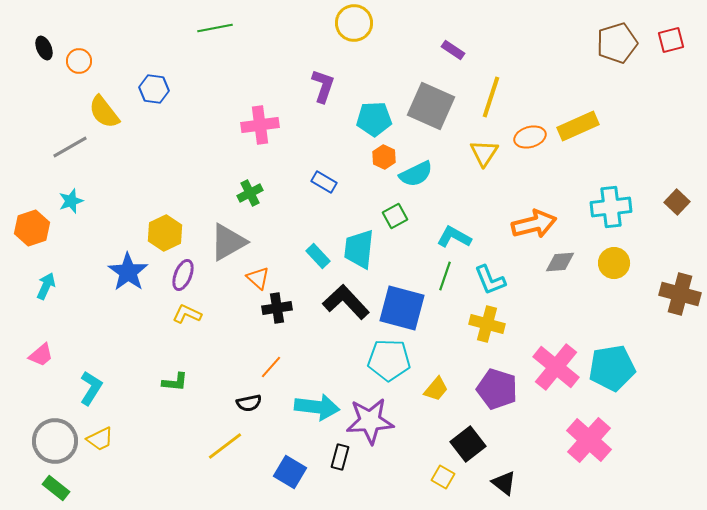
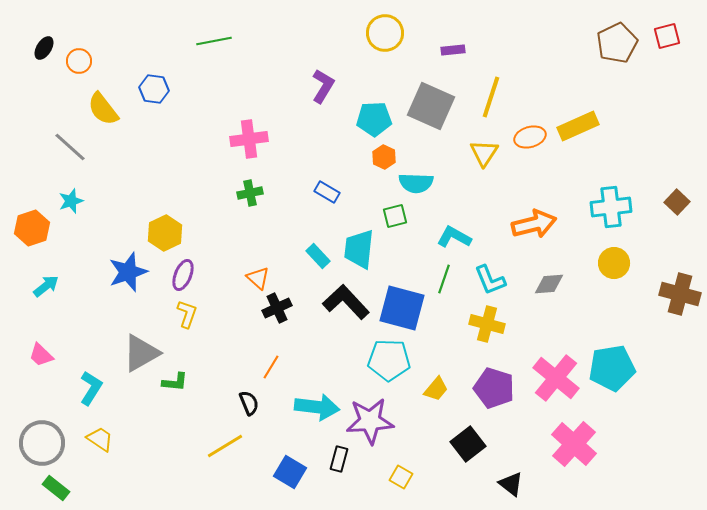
yellow circle at (354, 23): moved 31 px right, 10 px down
green line at (215, 28): moved 1 px left, 13 px down
red square at (671, 40): moved 4 px left, 4 px up
brown pentagon at (617, 43): rotated 9 degrees counterclockwise
black ellipse at (44, 48): rotated 55 degrees clockwise
purple rectangle at (453, 50): rotated 40 degrees counterclockwise
purple L-shape at (323, 86): rotated 12 degrees clockwise
yellow semicircle at (104, 112): moved 1 px left, 3 px up
pink cross at (260, 125): moved 11 px left, 14 px down
gray line at (70, 147): rotated 72 degrees clockwise
cyan semicircle at (416, 174): moved 9 px down; rotated 28 degrees clockwise
blue rectangle at (324, 182): moved 3 px right, 10 px down
green cross at (250, 193): rotated 15 degrees clockwise
green square at (395, 216): rotated 15 degrees clockwise
gray triangle at (228, 242): moved 87 px left, 111 px down
gray diamond at (560, 262): moved 11 px left, 22 px down
blue star at (128, 272): rotated 18 degrees clockwise
green line at (445, 276): moved 1 px left, 3 px down
cyan arrow at (46, 286): rotated 28 degrees clockwise
black cross at (277, 308): rotated 16 degrees counterclockwise
yellow L-shape at (187, 314): rotated 84 degrees clockwise
pink trapezoid at (41, 355): rotated 84 degrees clockwise
orange line at (271, 367): rotated 10 degrees counterclockwise
pink cross at (556, 367): moved 11 px down
purple pentagon at (497, 389): moved 3 px left, 1 px up
black semicircle at (249, 403): rotated 100 degrees counterclockwise
yellow trapezoid at (100, 439): rotated 120 degrees counterclockwise
pink cross at (589, 440): moved 15 px left, 4 px down
gray circle at (55, 441): moved 13 px left, 2 px down
yellow line at (225, 446): rotated 6 degrees clockwise
black rectangle at (340, 457): moved 1 px left, 2 px down
yellow square at (443, 477): moved 42 px left
black triangle at (504, 483): moved 7 px right, 1 px down
